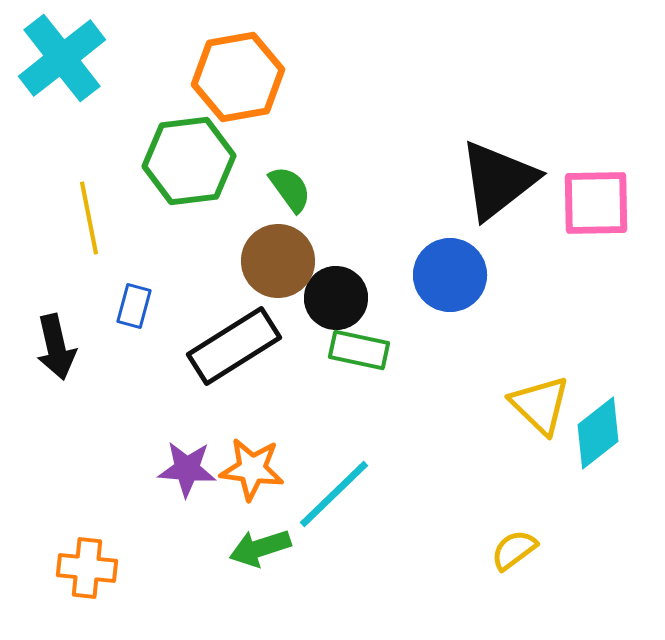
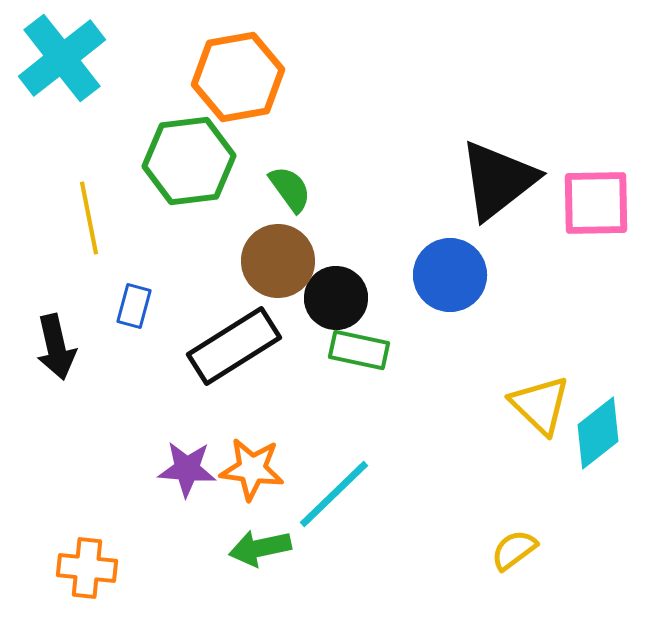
green arrow: rotated 6 degrees clockwise
